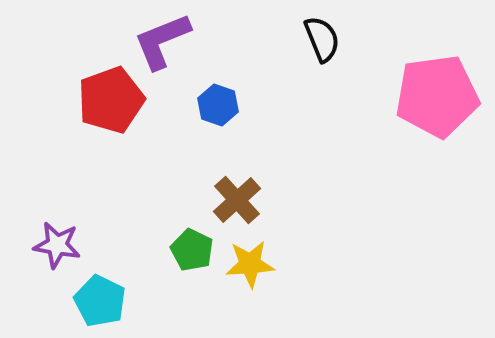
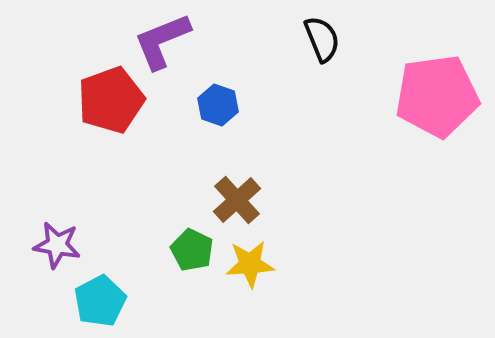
cyan pentagon: rotated 18 degrees clockwise
